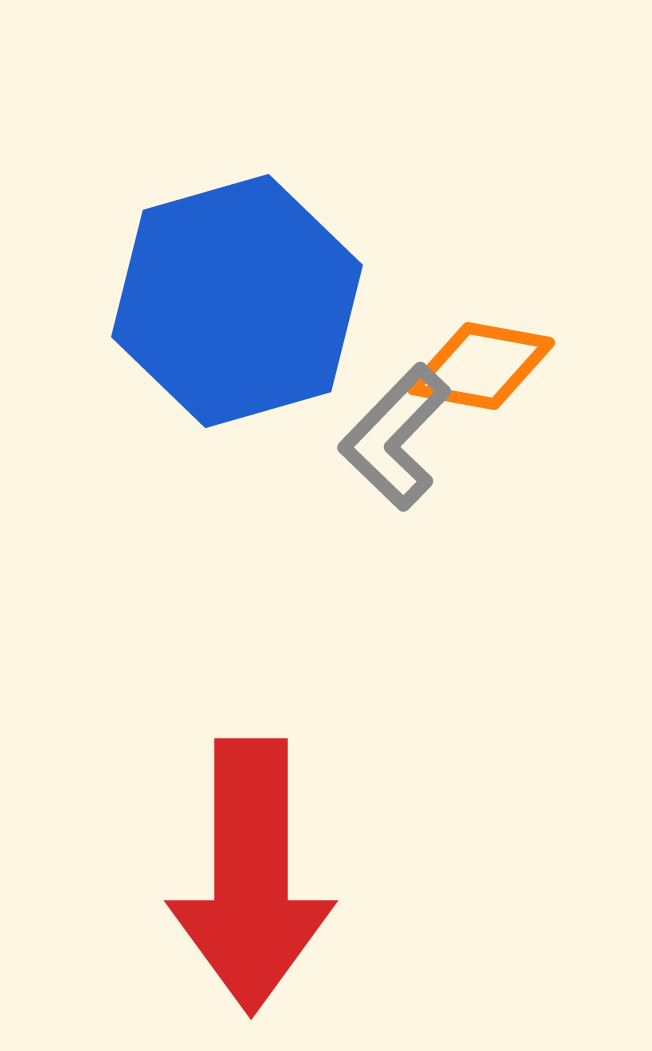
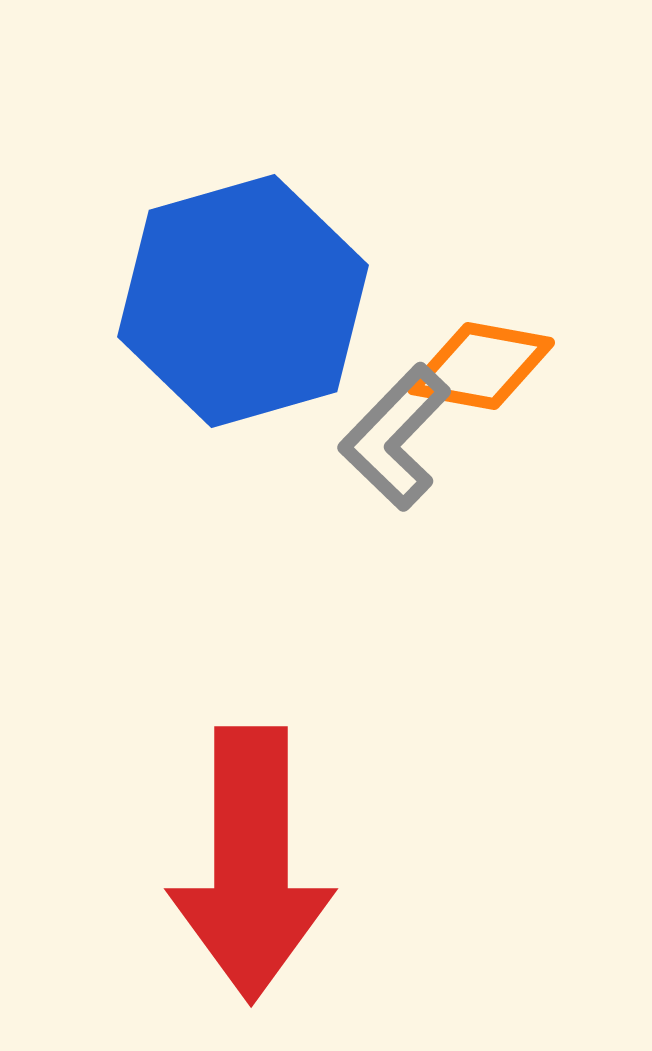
blue hexagon: moved 6 px right
red arrow: moved 12 px up
